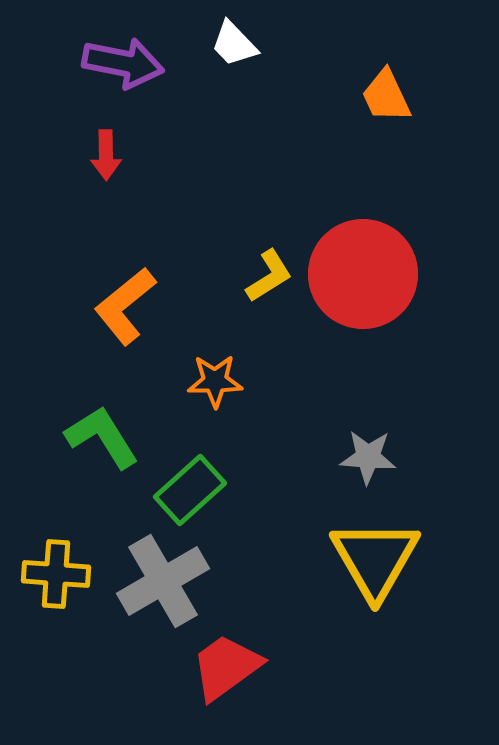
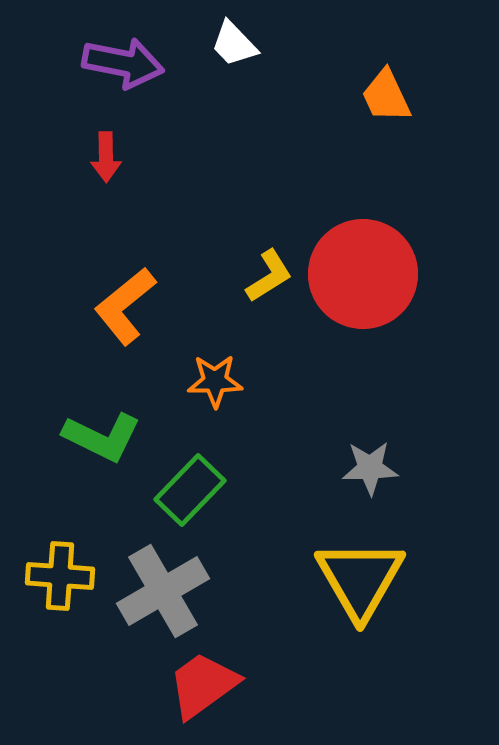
red arrow: moved 2 px down
green L-shape: rotated 148 degrees clockwise
gray star: moved 2 px right, 11 px down; rotated 6 degrees counterclockwise
green rectangle: rotated 4 degrees counterclockwise
yellow triangle: moved 15 px left, 20 px down
yellow cross: moved 4 px right, 2 px down
gray cross: moved 10 px down
red trapezoid: moved 23 px left, 18 px down
